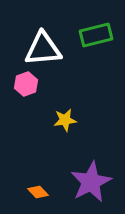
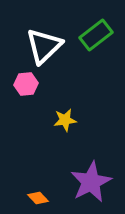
green rectangle: rotated 24 degrees counterclockwise
white triangle: moved 1 px right, 3 px up; rotated 39 degrees counterclockwise
pink hexagon: rotated 15 degrees clockwise
orange diamond: moved 6 px down
